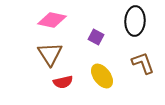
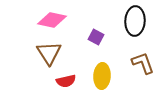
brown triangle: moved 1 px left, 1 px up
yellow ellipse: rotated 40 degrees clockwise
red semicircle: moved 3 px right, 1 px up
